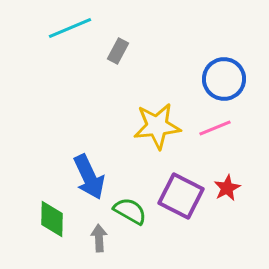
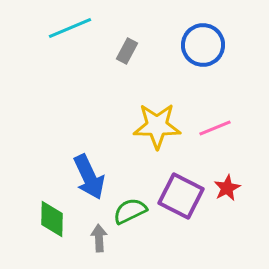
gray rectangle: moved 9 px right
blue circle: moved 21 px left, 34 px up
yellow star: rotated 6 degrees clockwise
green semicircle: rotated 56 degrees counterclockwise
